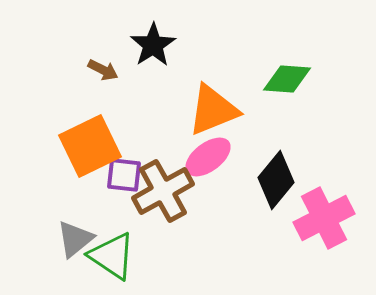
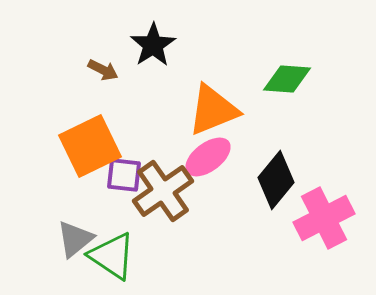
brown cross: rotated 6 degrees counterclockwise
